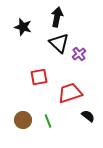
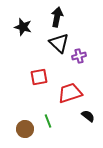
purple cross: moved 2 px down; rotated 24 degrees clockwise
brown circle: moved 2 px right, 9 px down
